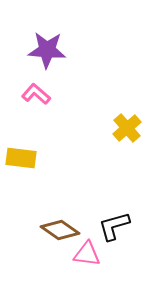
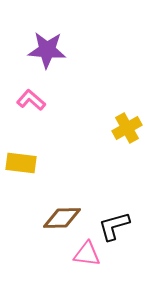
pink L-shape: moved 5 px left, 6 px down
yellow cross: rotated 12 degrees clockwise
yellow rectangle: moved 5 px down
brown diamond: moved 2 px right, 12 px up; rotated 36 degrees counterclockwise
